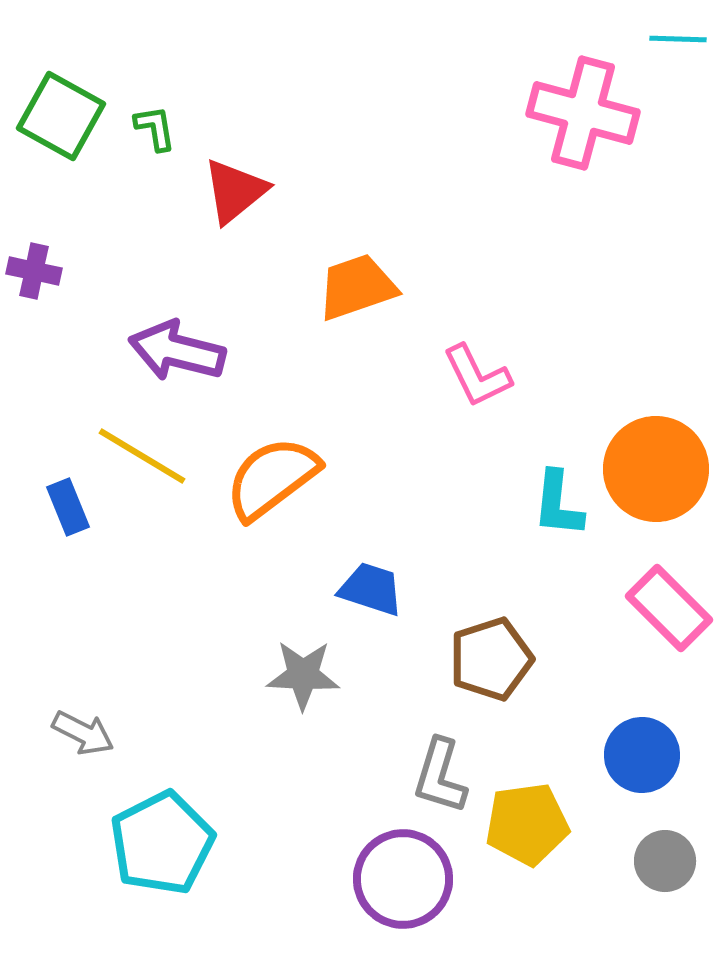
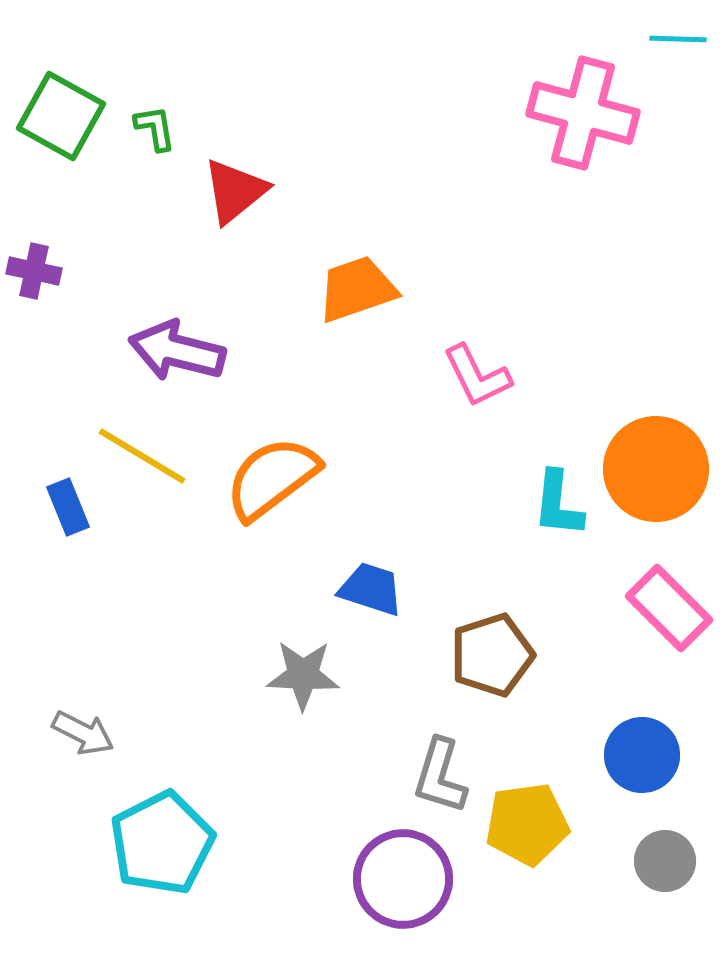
orange trapezoid: moved 2 px down
brown pentagon: moved 1 px right, 4 px up
